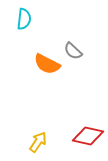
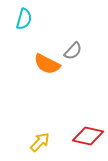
cyan semicircle: rotated 10 degrees clockwise
gray semicircle: rotated 90 degrees counterclockwise
yellow arrow: moved 2 px right; rotated 10 degrees clockwise
